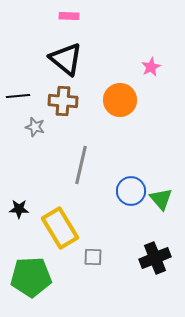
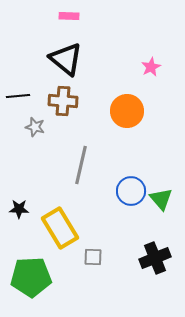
orange circle: moved 7 px right, 11 px down
